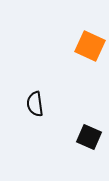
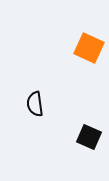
orange square: moved 1 px left, 2 px down
